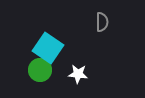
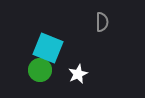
cyan square: rotated 12 degrees counterclockwise
white star: rotated 30 degrees counterclockwise
